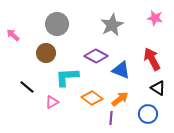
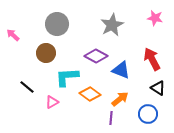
orange diamond: moved 2 px left, 4 px up
